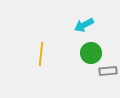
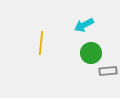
yellow line: moved 11 px up
